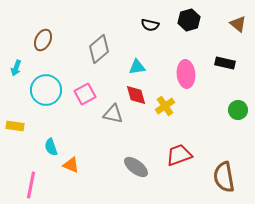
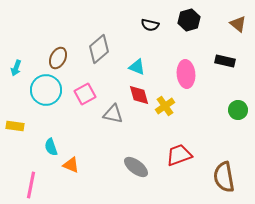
brown ellipse: moved 15 px right, 18 px down
black rectangle: moved 2 px up
cyan triangle: rotated 30 degrees clockwise
red diamond: moved 3 px right
